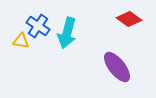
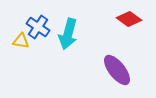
blue cross: moved 1 px down
cyan arrow: moved 1 px right, 1 px down
purple ellipse: moved 3 px down
